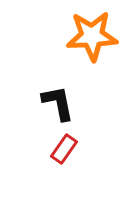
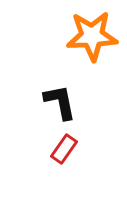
black L-shape: moved 2 px right, 1 px up
